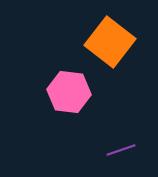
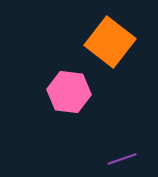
purple line: moved 1 px right, 9 px down
